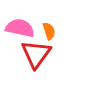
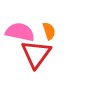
pink semicircle: moved 4 px down
